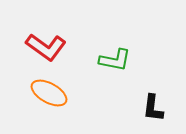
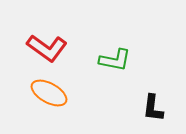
red L-shape: moved 1 px right, 1 px down
